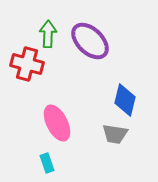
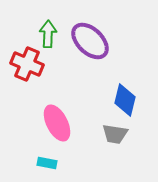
red cross: rotated 8 degrees clockwise
cyan rectangle: rotated 60 degrees counterclockwise
